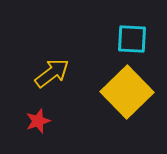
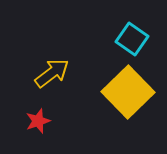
cyan square: rotated 32 degrees clockwise
yellow square: moved 1 px right
